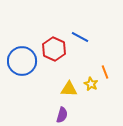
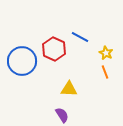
yellow star: moved 15 px right, 31 px up
purple semicircle: rotated 49 degrees counterclockwise
